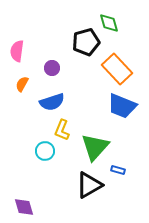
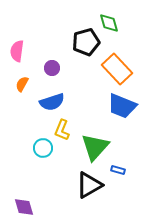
cyan circle: moved 2 px left, 3 px up
